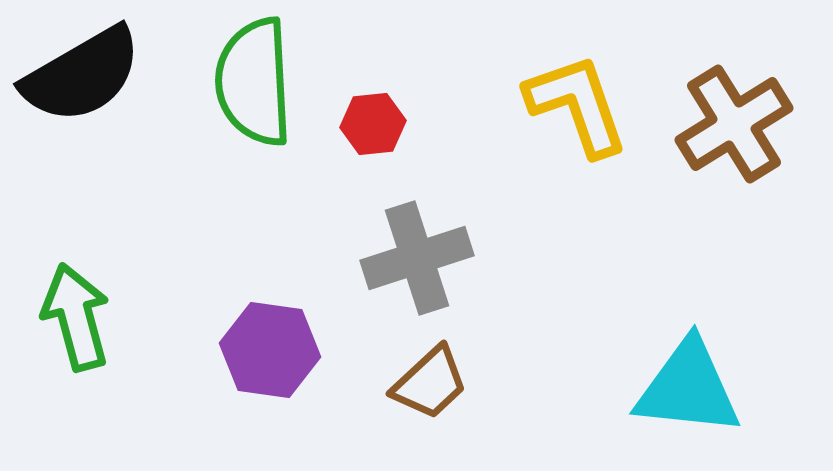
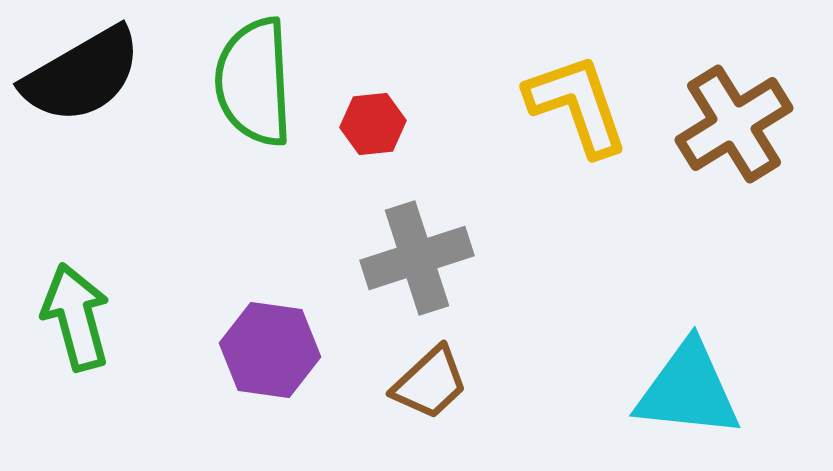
cyan triangle: moved 2 px down
